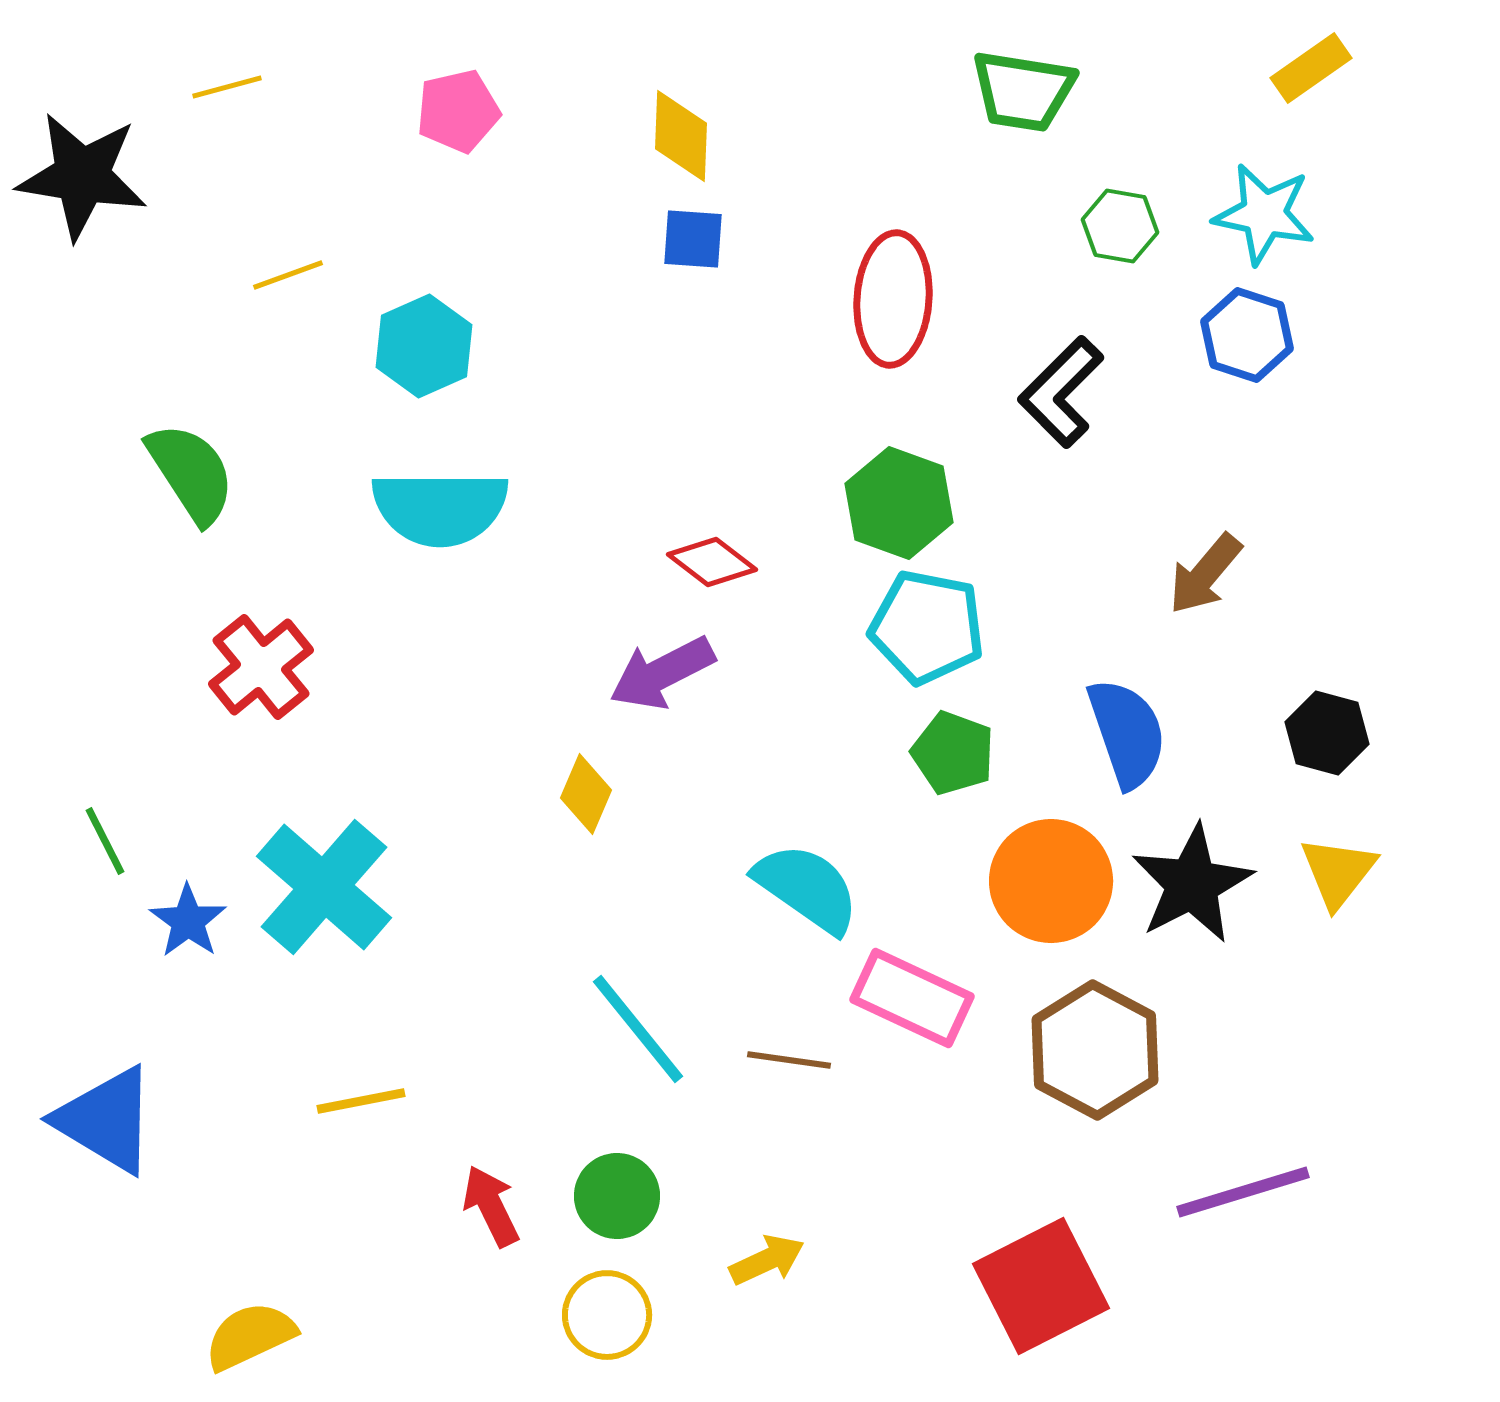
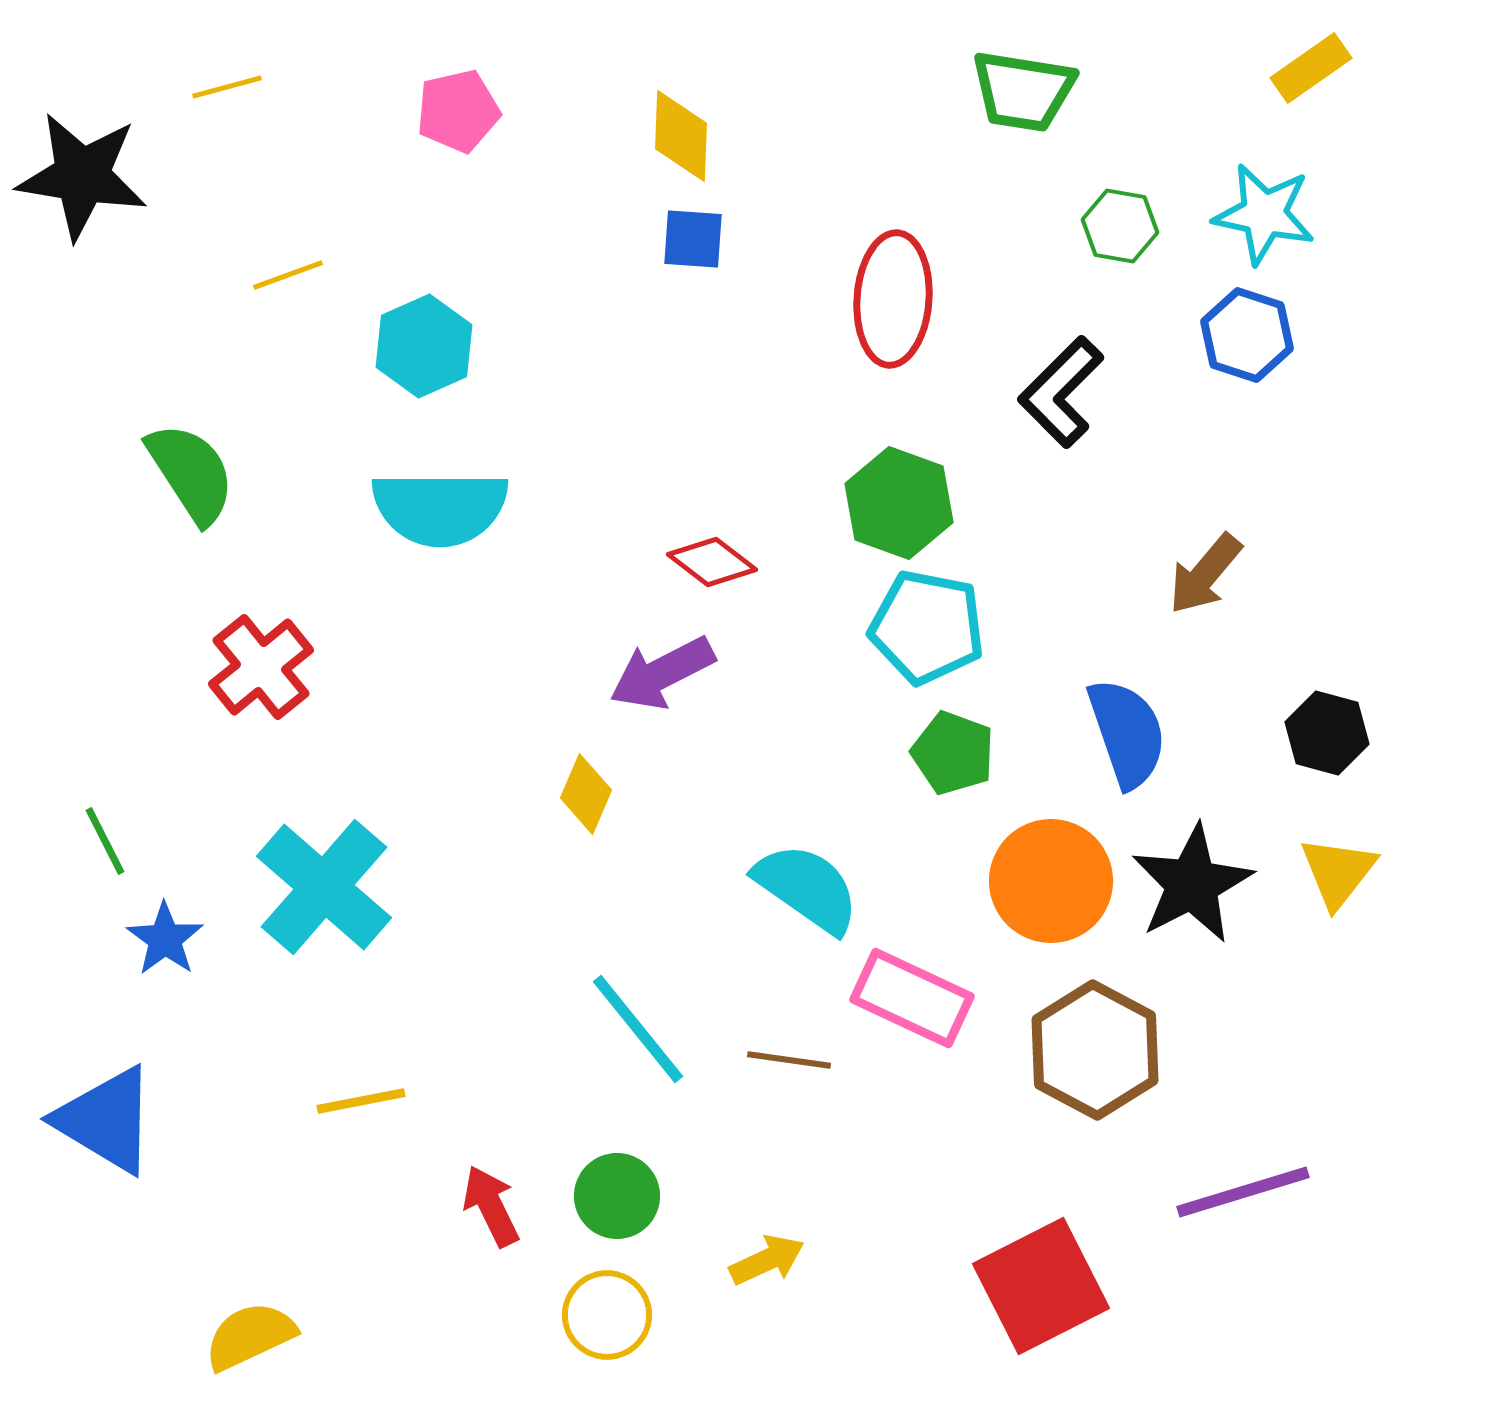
blue star at (188, 921): moved 23 px left, 18 px down
